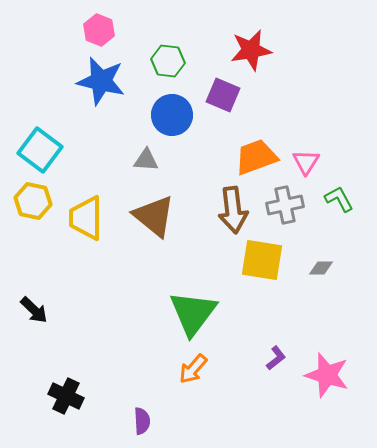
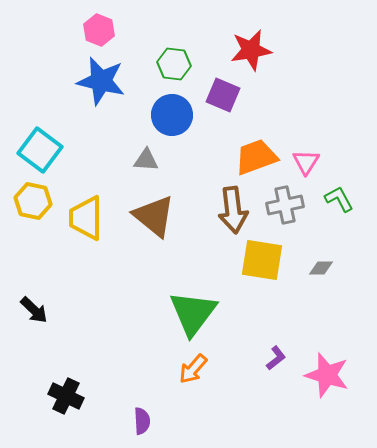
green hexagon: moved 6 px right, 3 px down
